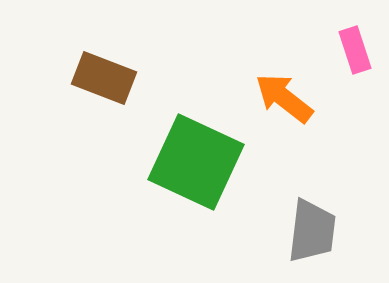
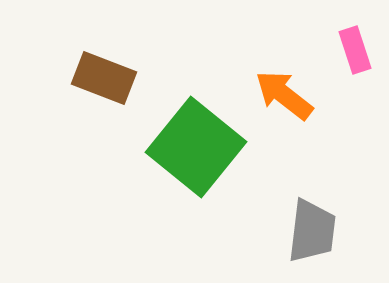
orange arrow: moved 3 px up
green square: moved 15 px up; rotated 14 degrees clockwise
